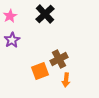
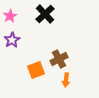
orange square: moved 4 px left, 1 px up
